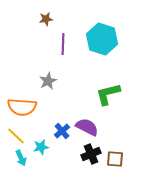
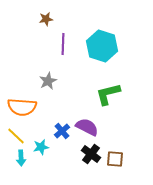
cyan hexagon: moved 7 px down
black cross: rotated 30 degrees counterclockwise
cyan arrow: rotated 21 degrees clockwise
